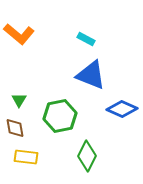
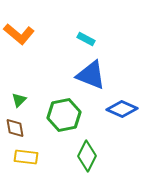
green triangle: rotated 14 degrees clockwise
green hexagon: moved 4 px right, 1 px up
